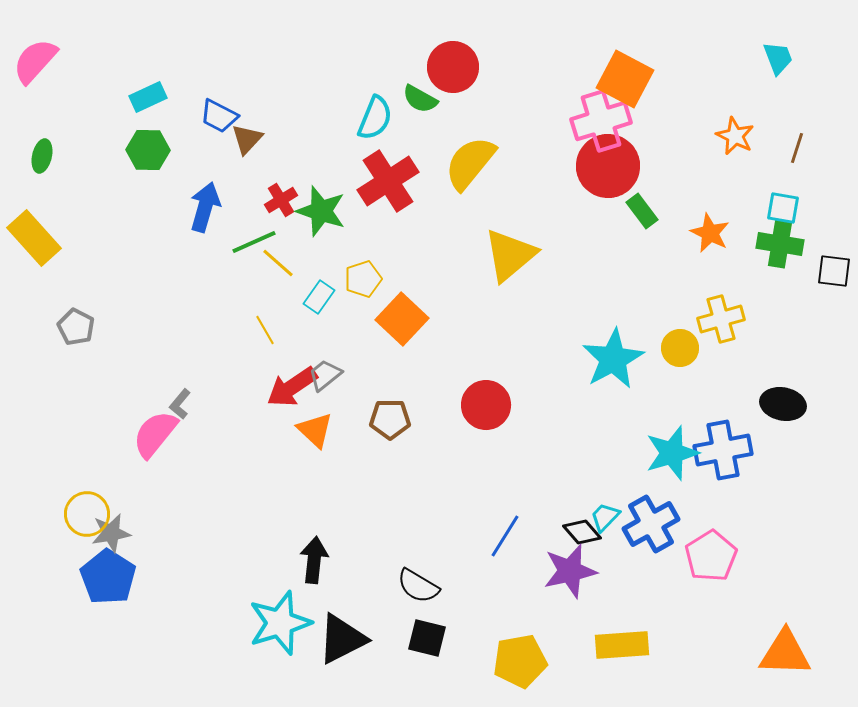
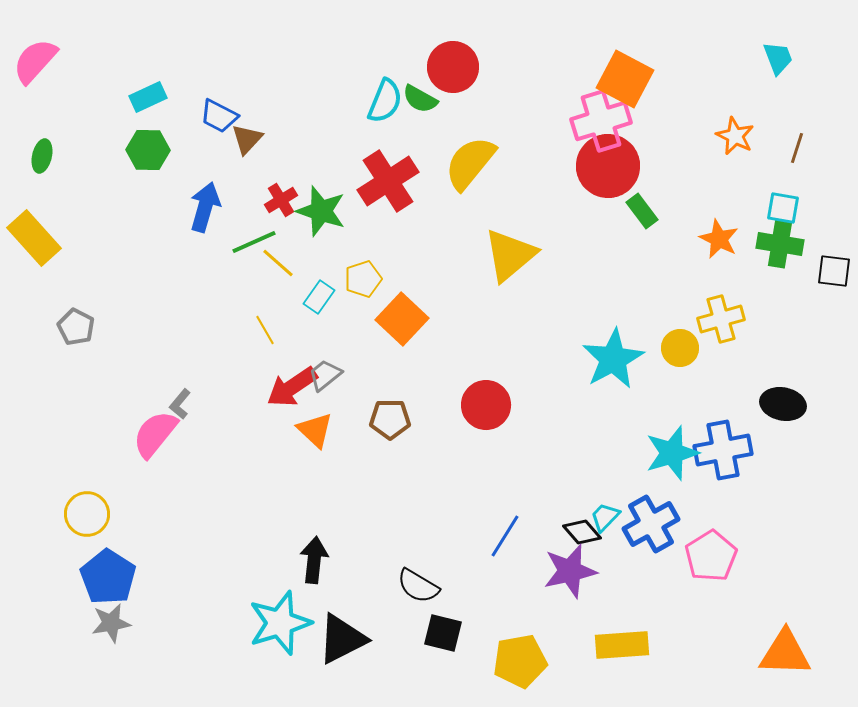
cyan semicircle at (375, 118): moved 10 px right, 17 px up
orange star at (710, 233): moved 9 px right, 6 px down
gray star at (111, 533): moved 90 px down
black square at (427, 638): moved 16 px right, 5 px up
